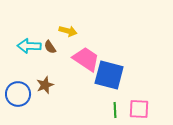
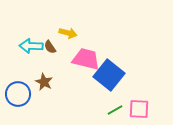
yellow arrow: moved 2 px down
cyan arrow: moved 2 px right
pink trapezoid: rotated 20 degrees counterclockwise
blue square: rotated 24 degrees clockwise
brown star: moved 1 px left, 3 px up; rotated 24 degrees counterclockwise
green line: rotated 63 degrees clockwise
